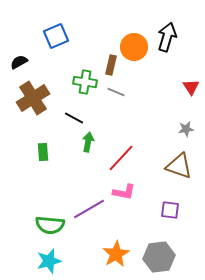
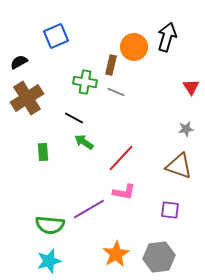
brown cross: moved 6 px left
green arrow: moved 4 px left; rotated 66 degrees counterclockwise
